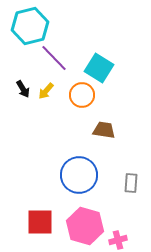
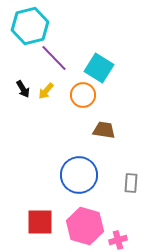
orange circle: moved 1 px right
